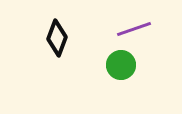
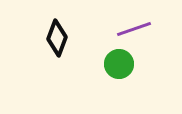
green circle: moved 2 px left, 1 px up
